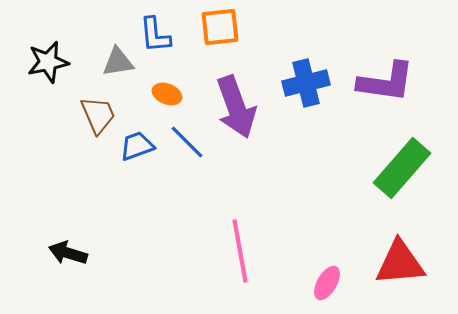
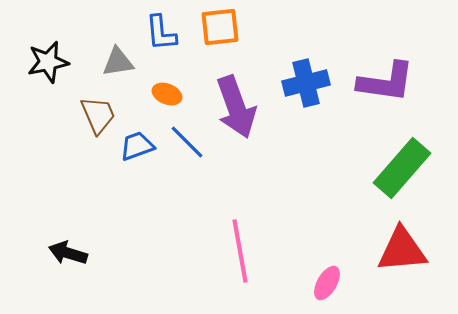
blue L-shape: moved 6 px right, 2 px up
red triangle: moved 2 px right, 13 px up
